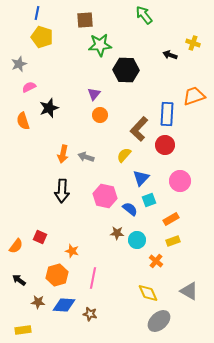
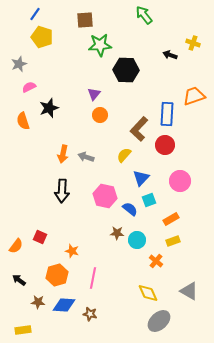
blue line at (37, 13): moved 2 px left, 1 px down; rotated 24 degrees clockwise
